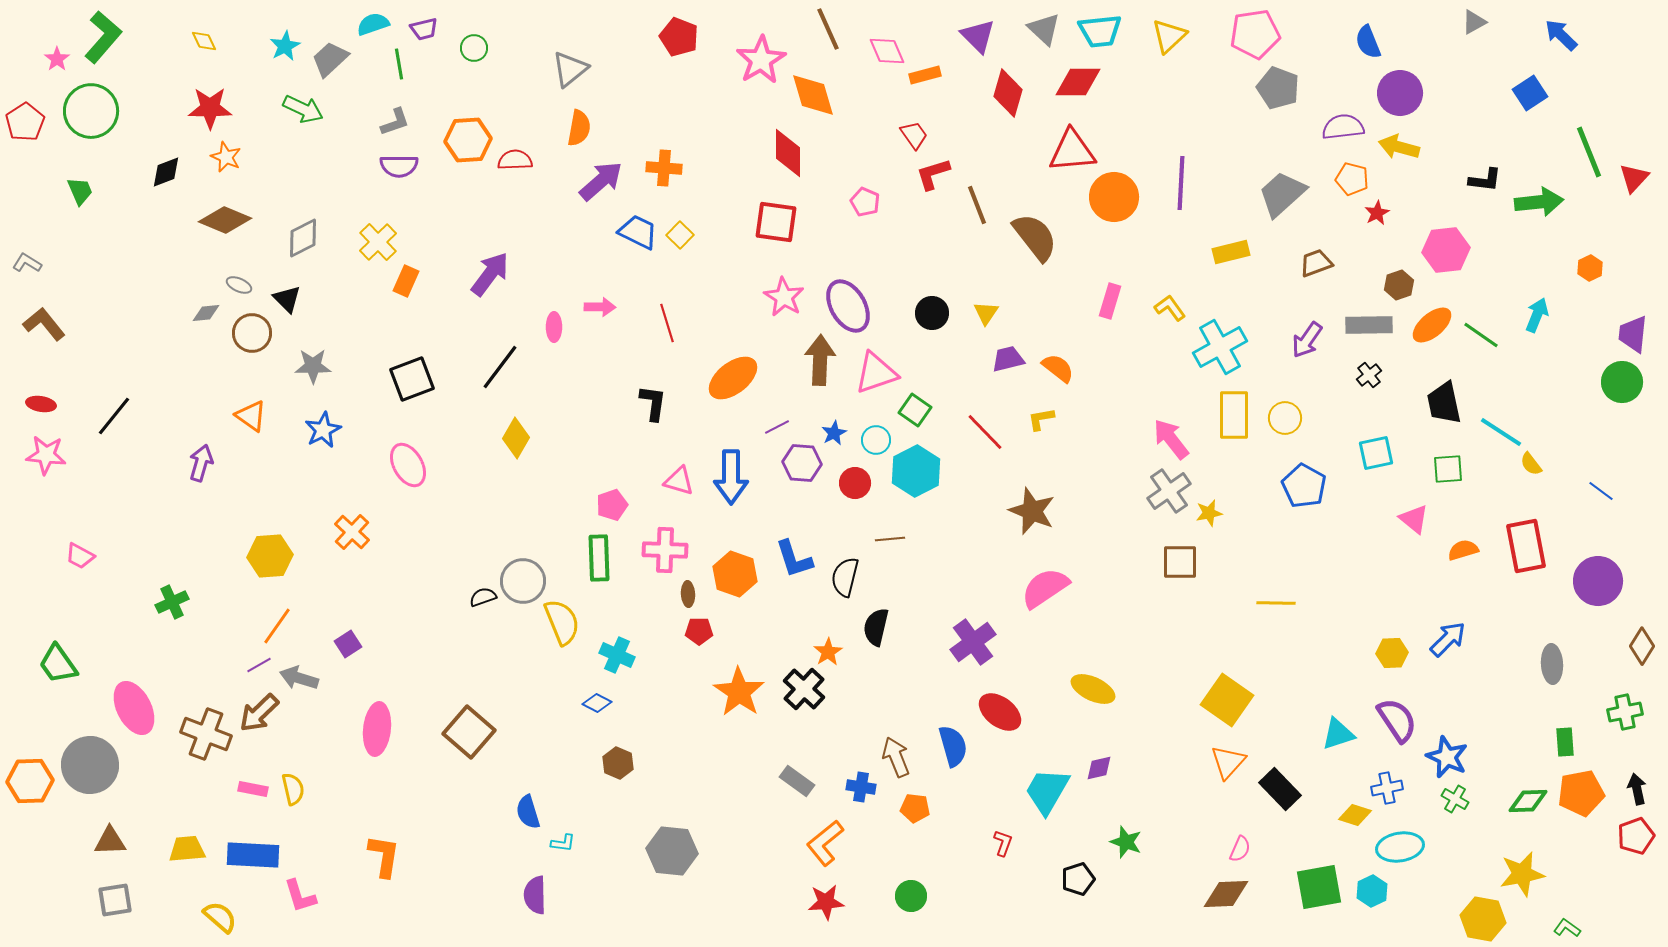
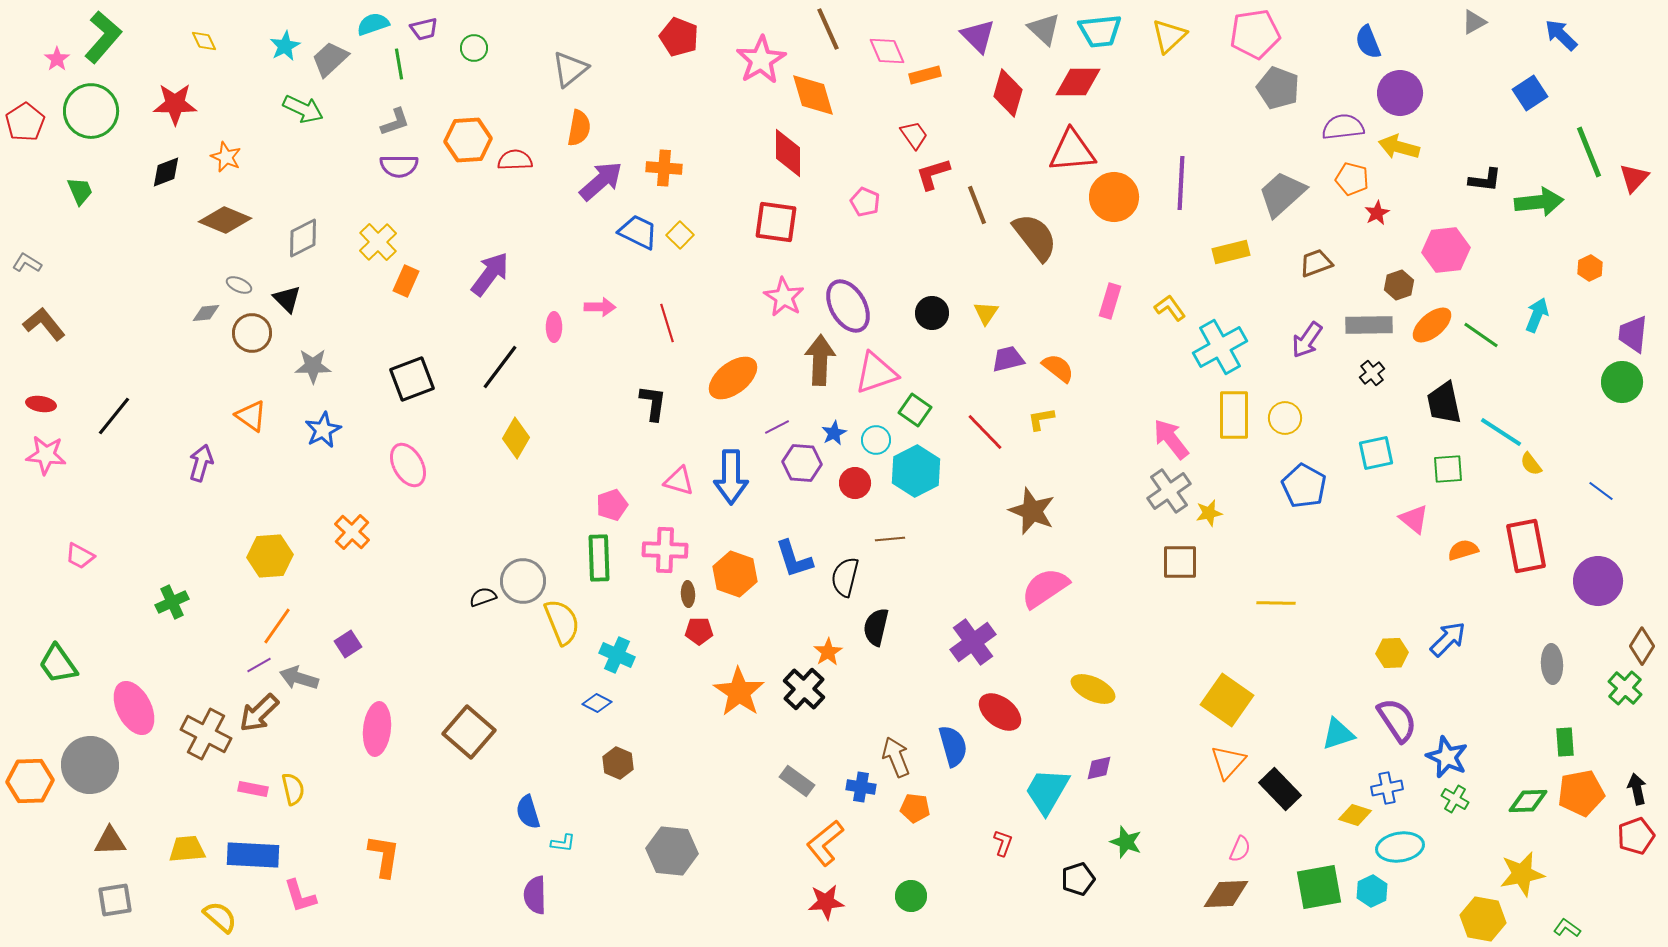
red star at (210, 108): moved 35 px left, 4 px up
black cross at (1369, 375): moved 3 px right, 2 px up
green cross at (1625, 712): moved 24 px up; rotated 36 degrees counterclockwise
brown cross at (206, 734): rotated 6 degrees clockwise
